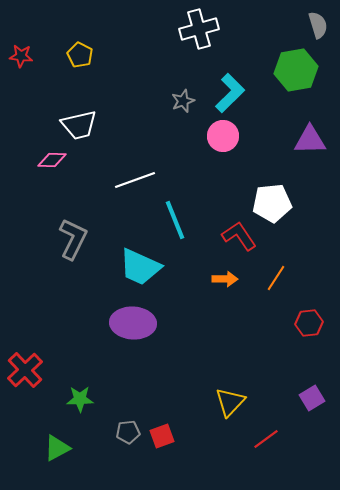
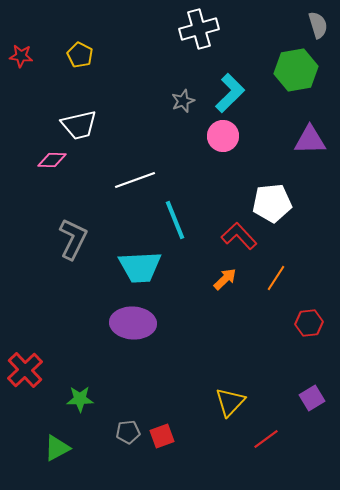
red L-shape: rotated 9 degrees counterclockwise
cyan trapezoid: rotated 27 degrees counterclockwise
orange arrow: rotated 45 degrees counterclockwise
